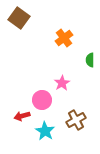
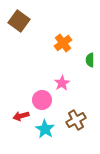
brown square: moved 3 px down
orange cross: moved 1 px left, 5 px down
red arrow: moved 1 px left
cyan star: moved 2 px up
